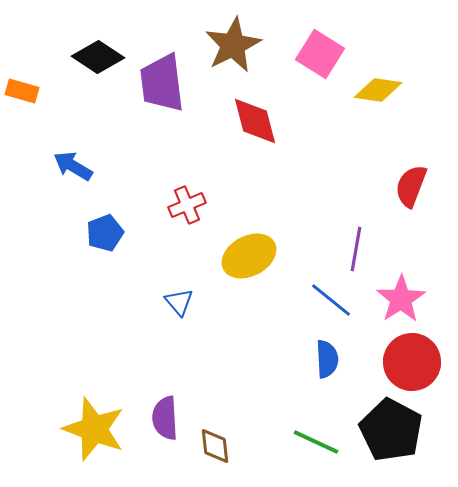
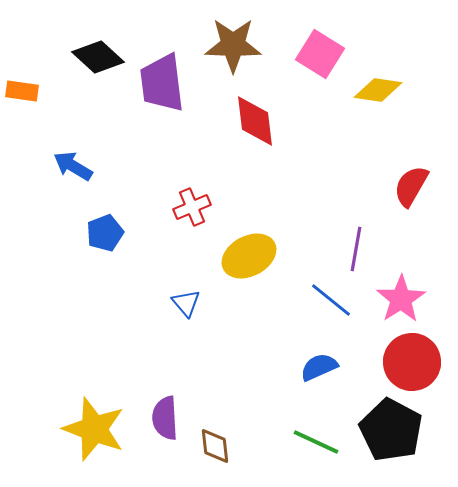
brown star: rotated 28 degrees clockwise
black diamond: rotated 9 degrees clockwise
orange rectangle: rotated 8 degrees counterclockwise
red diamond: rotated 8 degrees clockwise
red semicircle: rotated 9 degrees clockwise
red cross: moved 5 px right, 2 px down
blue triangle: moved 7 px right, 1 px down
blue semicircle: moved 8 px left, 8 px down; rotated 111 degrees counterclockwise
